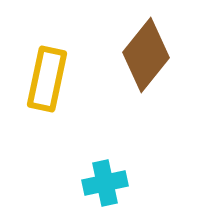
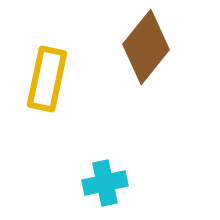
brown diamond: moved 8 px up
